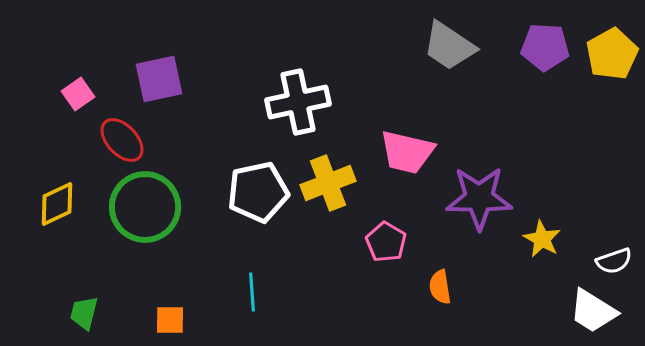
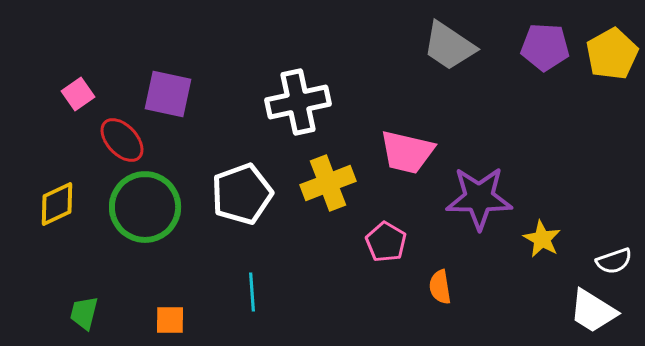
purple square: moved 9 px right, 15 px down; rotated 24 degrees clockwise
white pentagon: moved 16 px left, 2 px down; rotated 8 degrees counterclockwise
